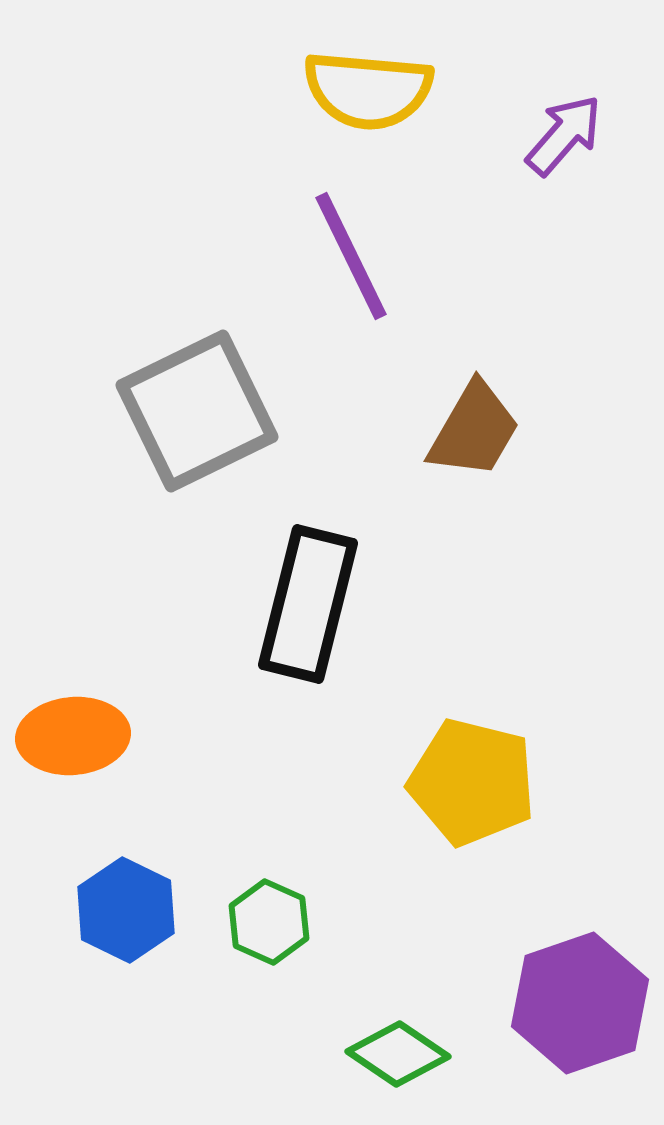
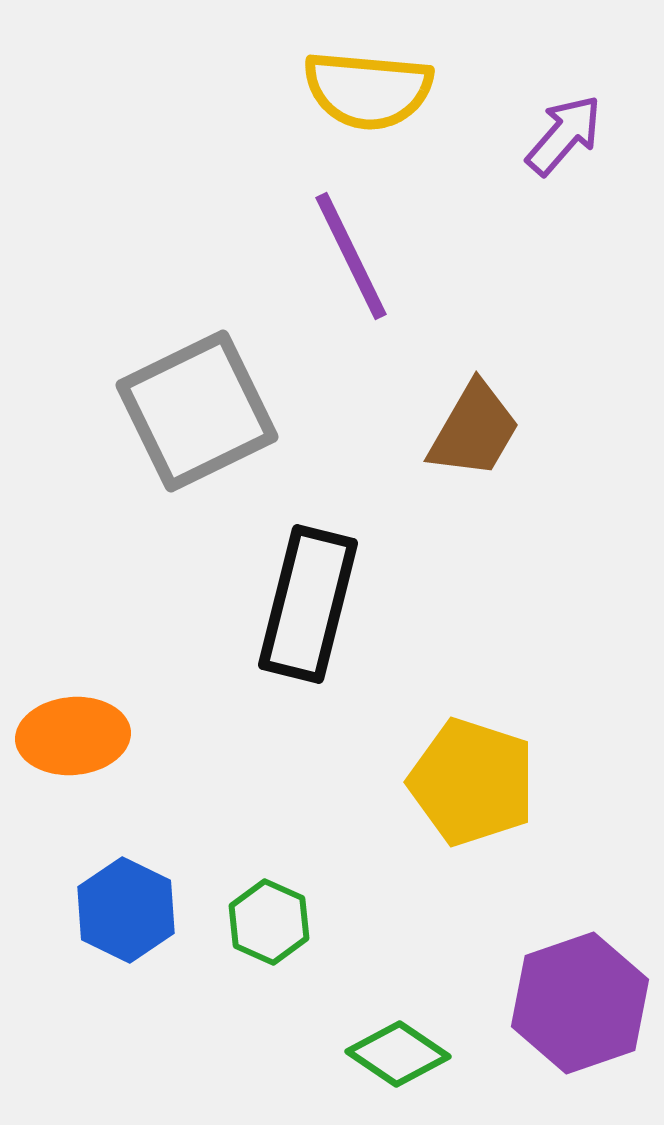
yellow pentagon: rotated 4 degrees clockwise
